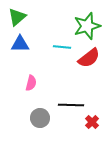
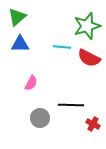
red semicircle: rotated 65 degrees clockwise
pink semicircle: rotated 14 degrees clockwise
red cross: moved 1 px right, 2 px down; rotated 16 degrees counterclockwise
